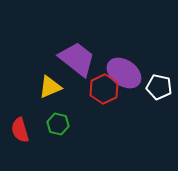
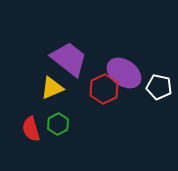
purple trapezoid: moved 8 px left
yellow triangle: moved 2 px right, 1 px down
green hexagon: rotated 20 degrees clockwise
red semicircle: moved 11 px right, 1 px up
